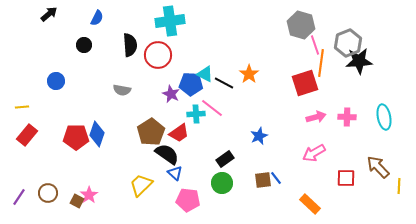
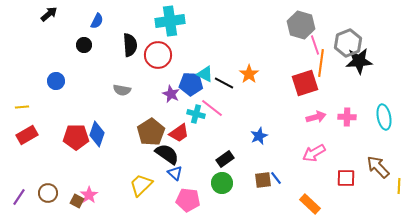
blue semicircle at (97, 18): moved 3 px down
cyan cross at (196, 114): rotated 18 degrees clockwise
red rectangle at (27, 135): rotated 20 degrees clockwise
